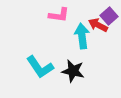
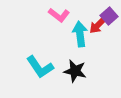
pink L-shape: rotated 30 degrees clockwise
red arrow: rotated 72 degrees counterclockwise
cyan arrow: moved 2 px left, 2 px up
black star: moved 2 px right
